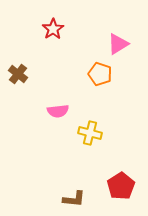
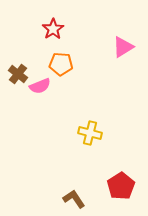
pink triangle: moved 5 px right, 3 px down
orange pentagon: moved 39 px left, 10 px up; rotated 15 degrees counterclockwise
pink semicircle: moved 18 px left, 25 px up; rotated 15 degrees counterclockwise
brown L-shape: rotated 130 degrees counterclockwise
